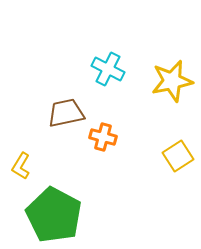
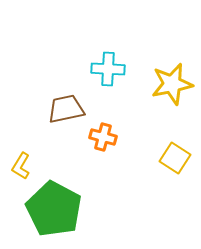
cyan cross: rotated 24 degrees counterclockwise
yellow star: moved 3 px down
brown trapezoid: moved 4 px up
yellow square: moved 3 px left, 2 px down; rotated 24 degrees counterclockwise
green pentagon: moved 6 px up
